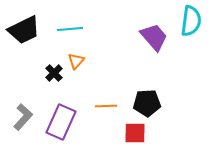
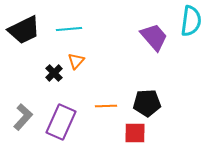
cyan line: moved 1 px left
